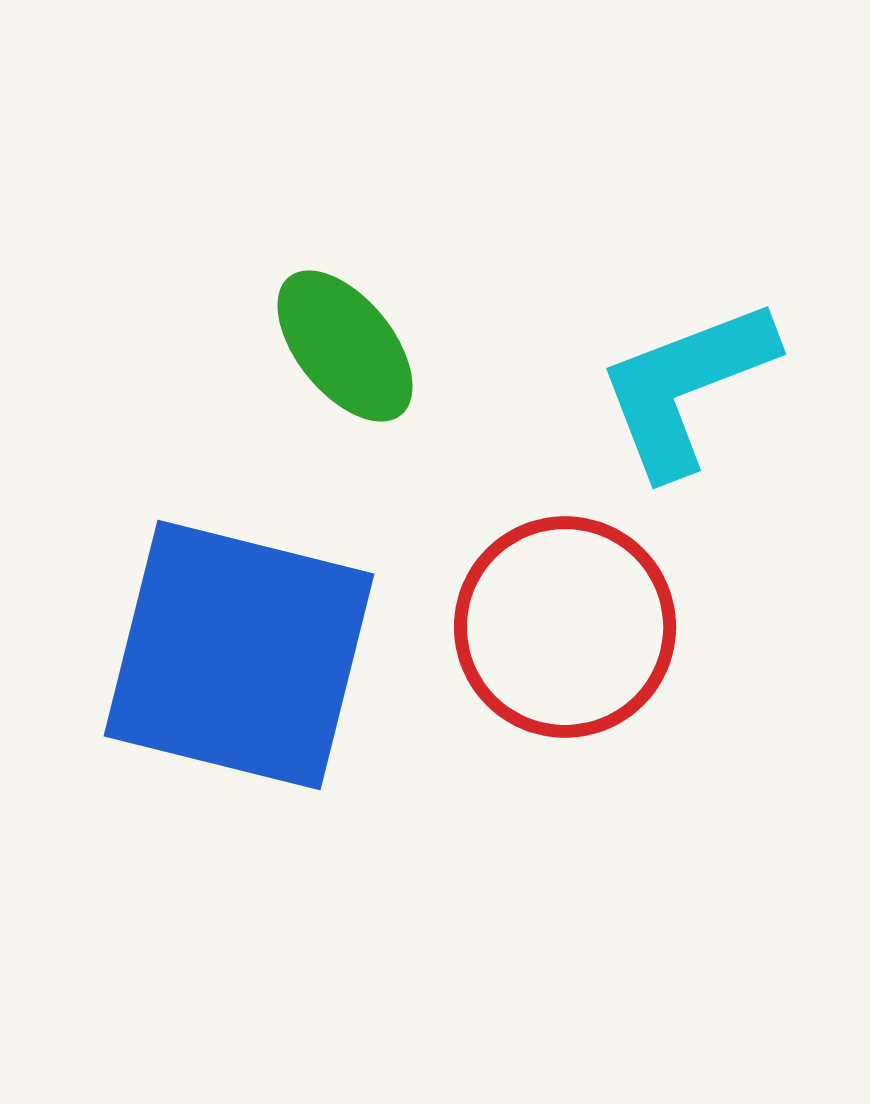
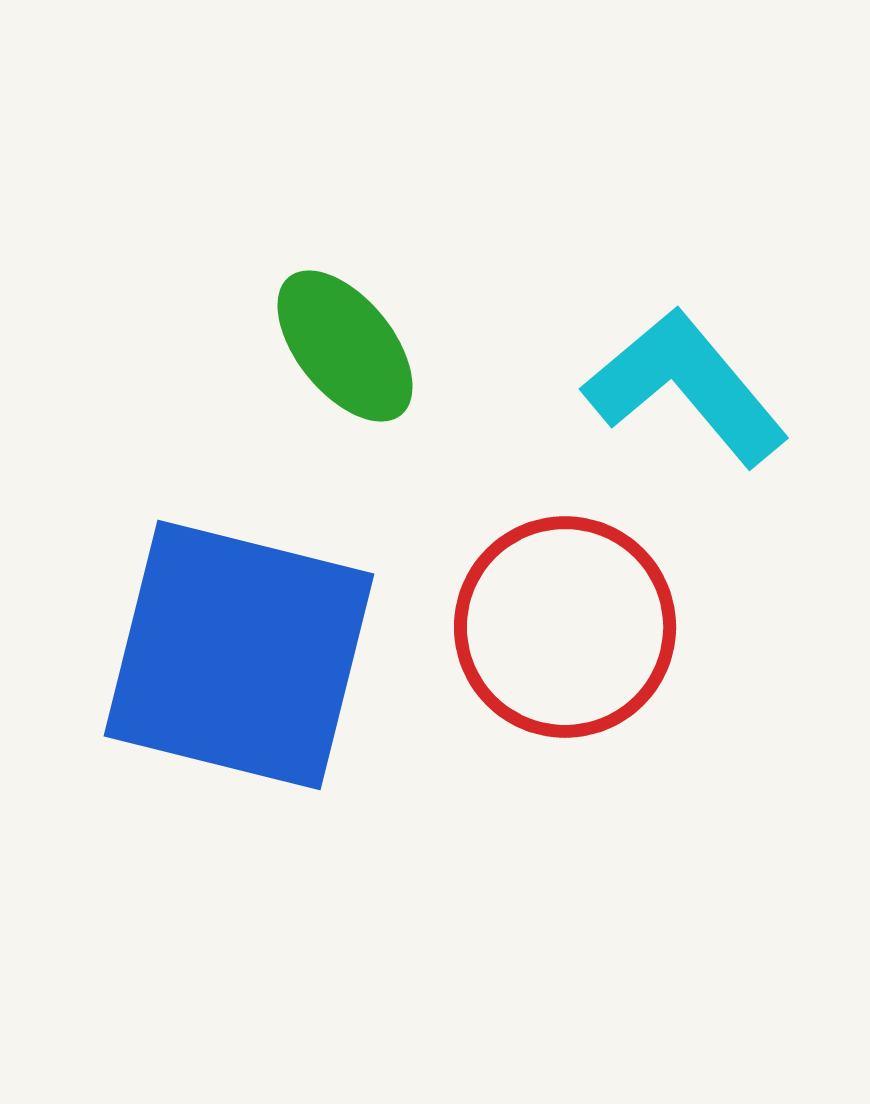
cyan L-shape: rotated 71 degrees clockwise
